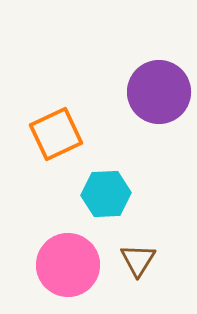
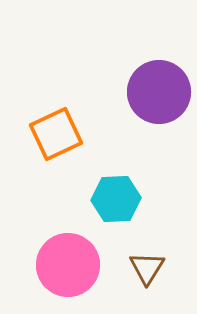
cyan hexagon: moved 10 px right, 5 px down
brown triangle: moved 9 px right, 8 px down
